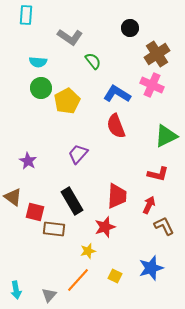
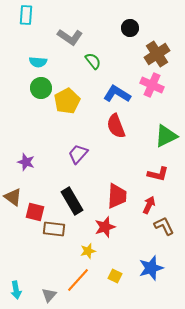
purple star: moved 2 px left, 1 px down; rotated 12 degrees counterclockwise
